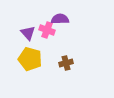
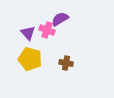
purple semicircle: rotated 30 degrees counterclockwise
brown cross: rotated 24 degrees clockwise
